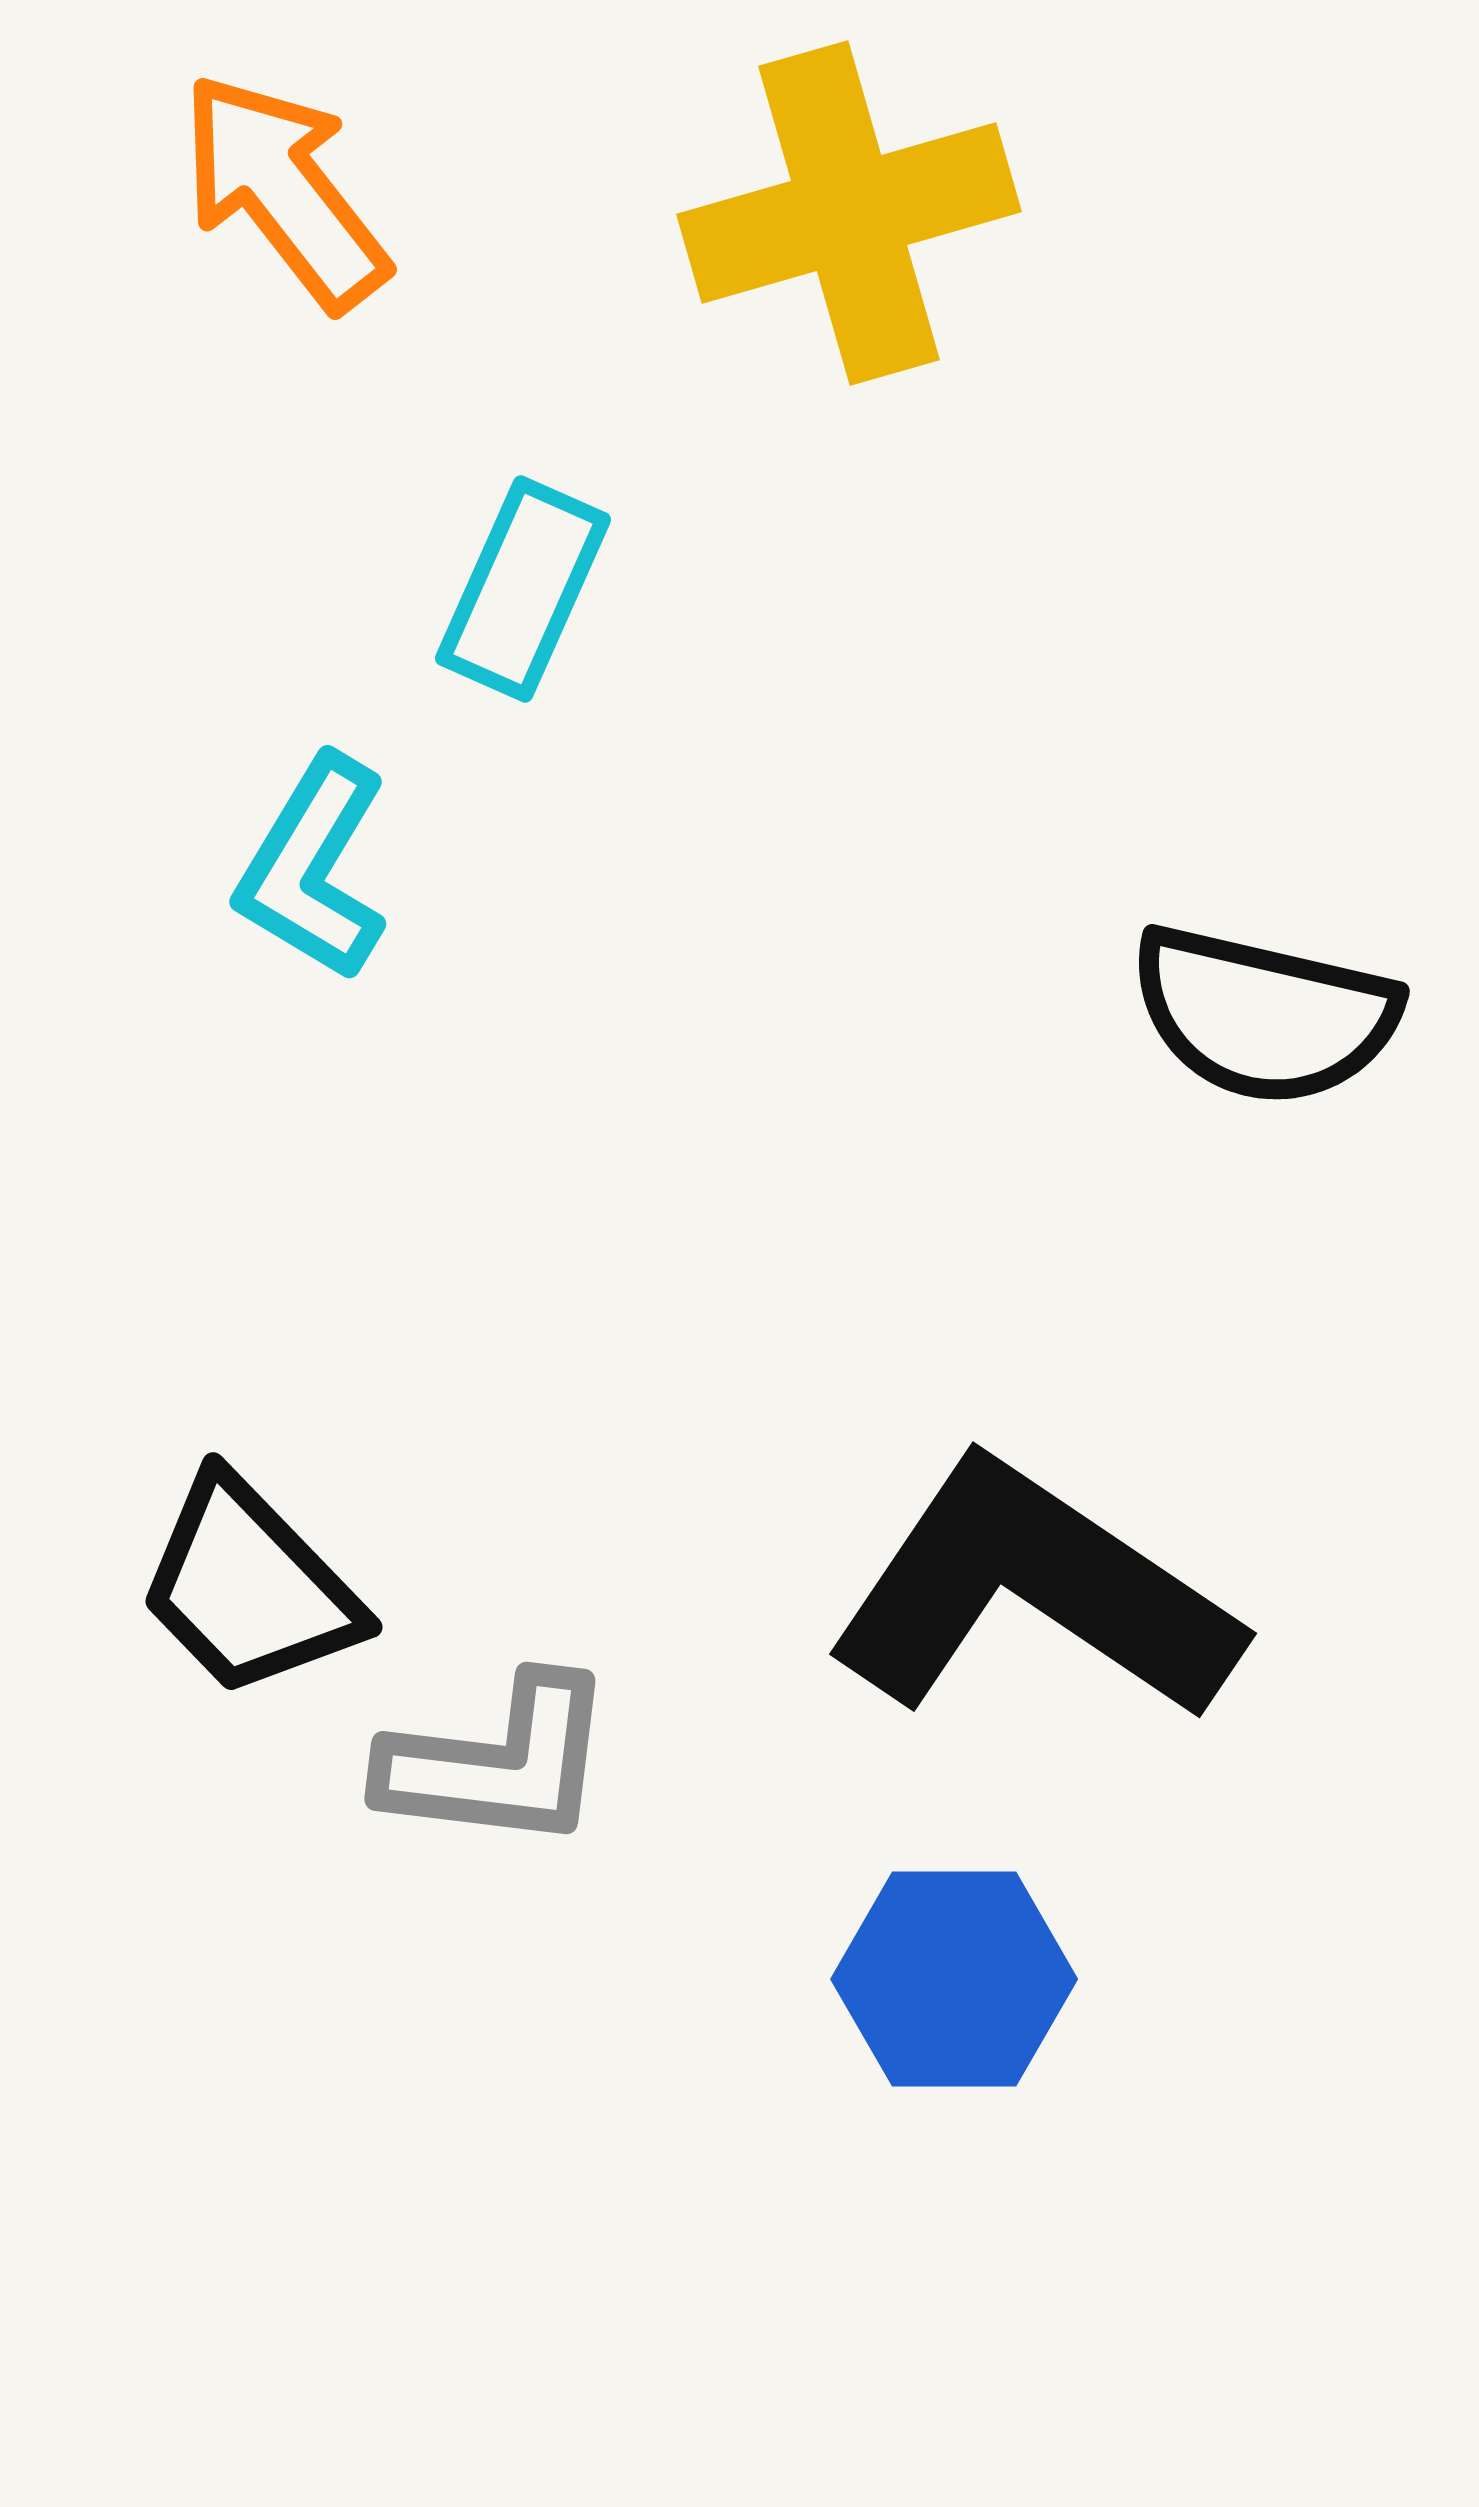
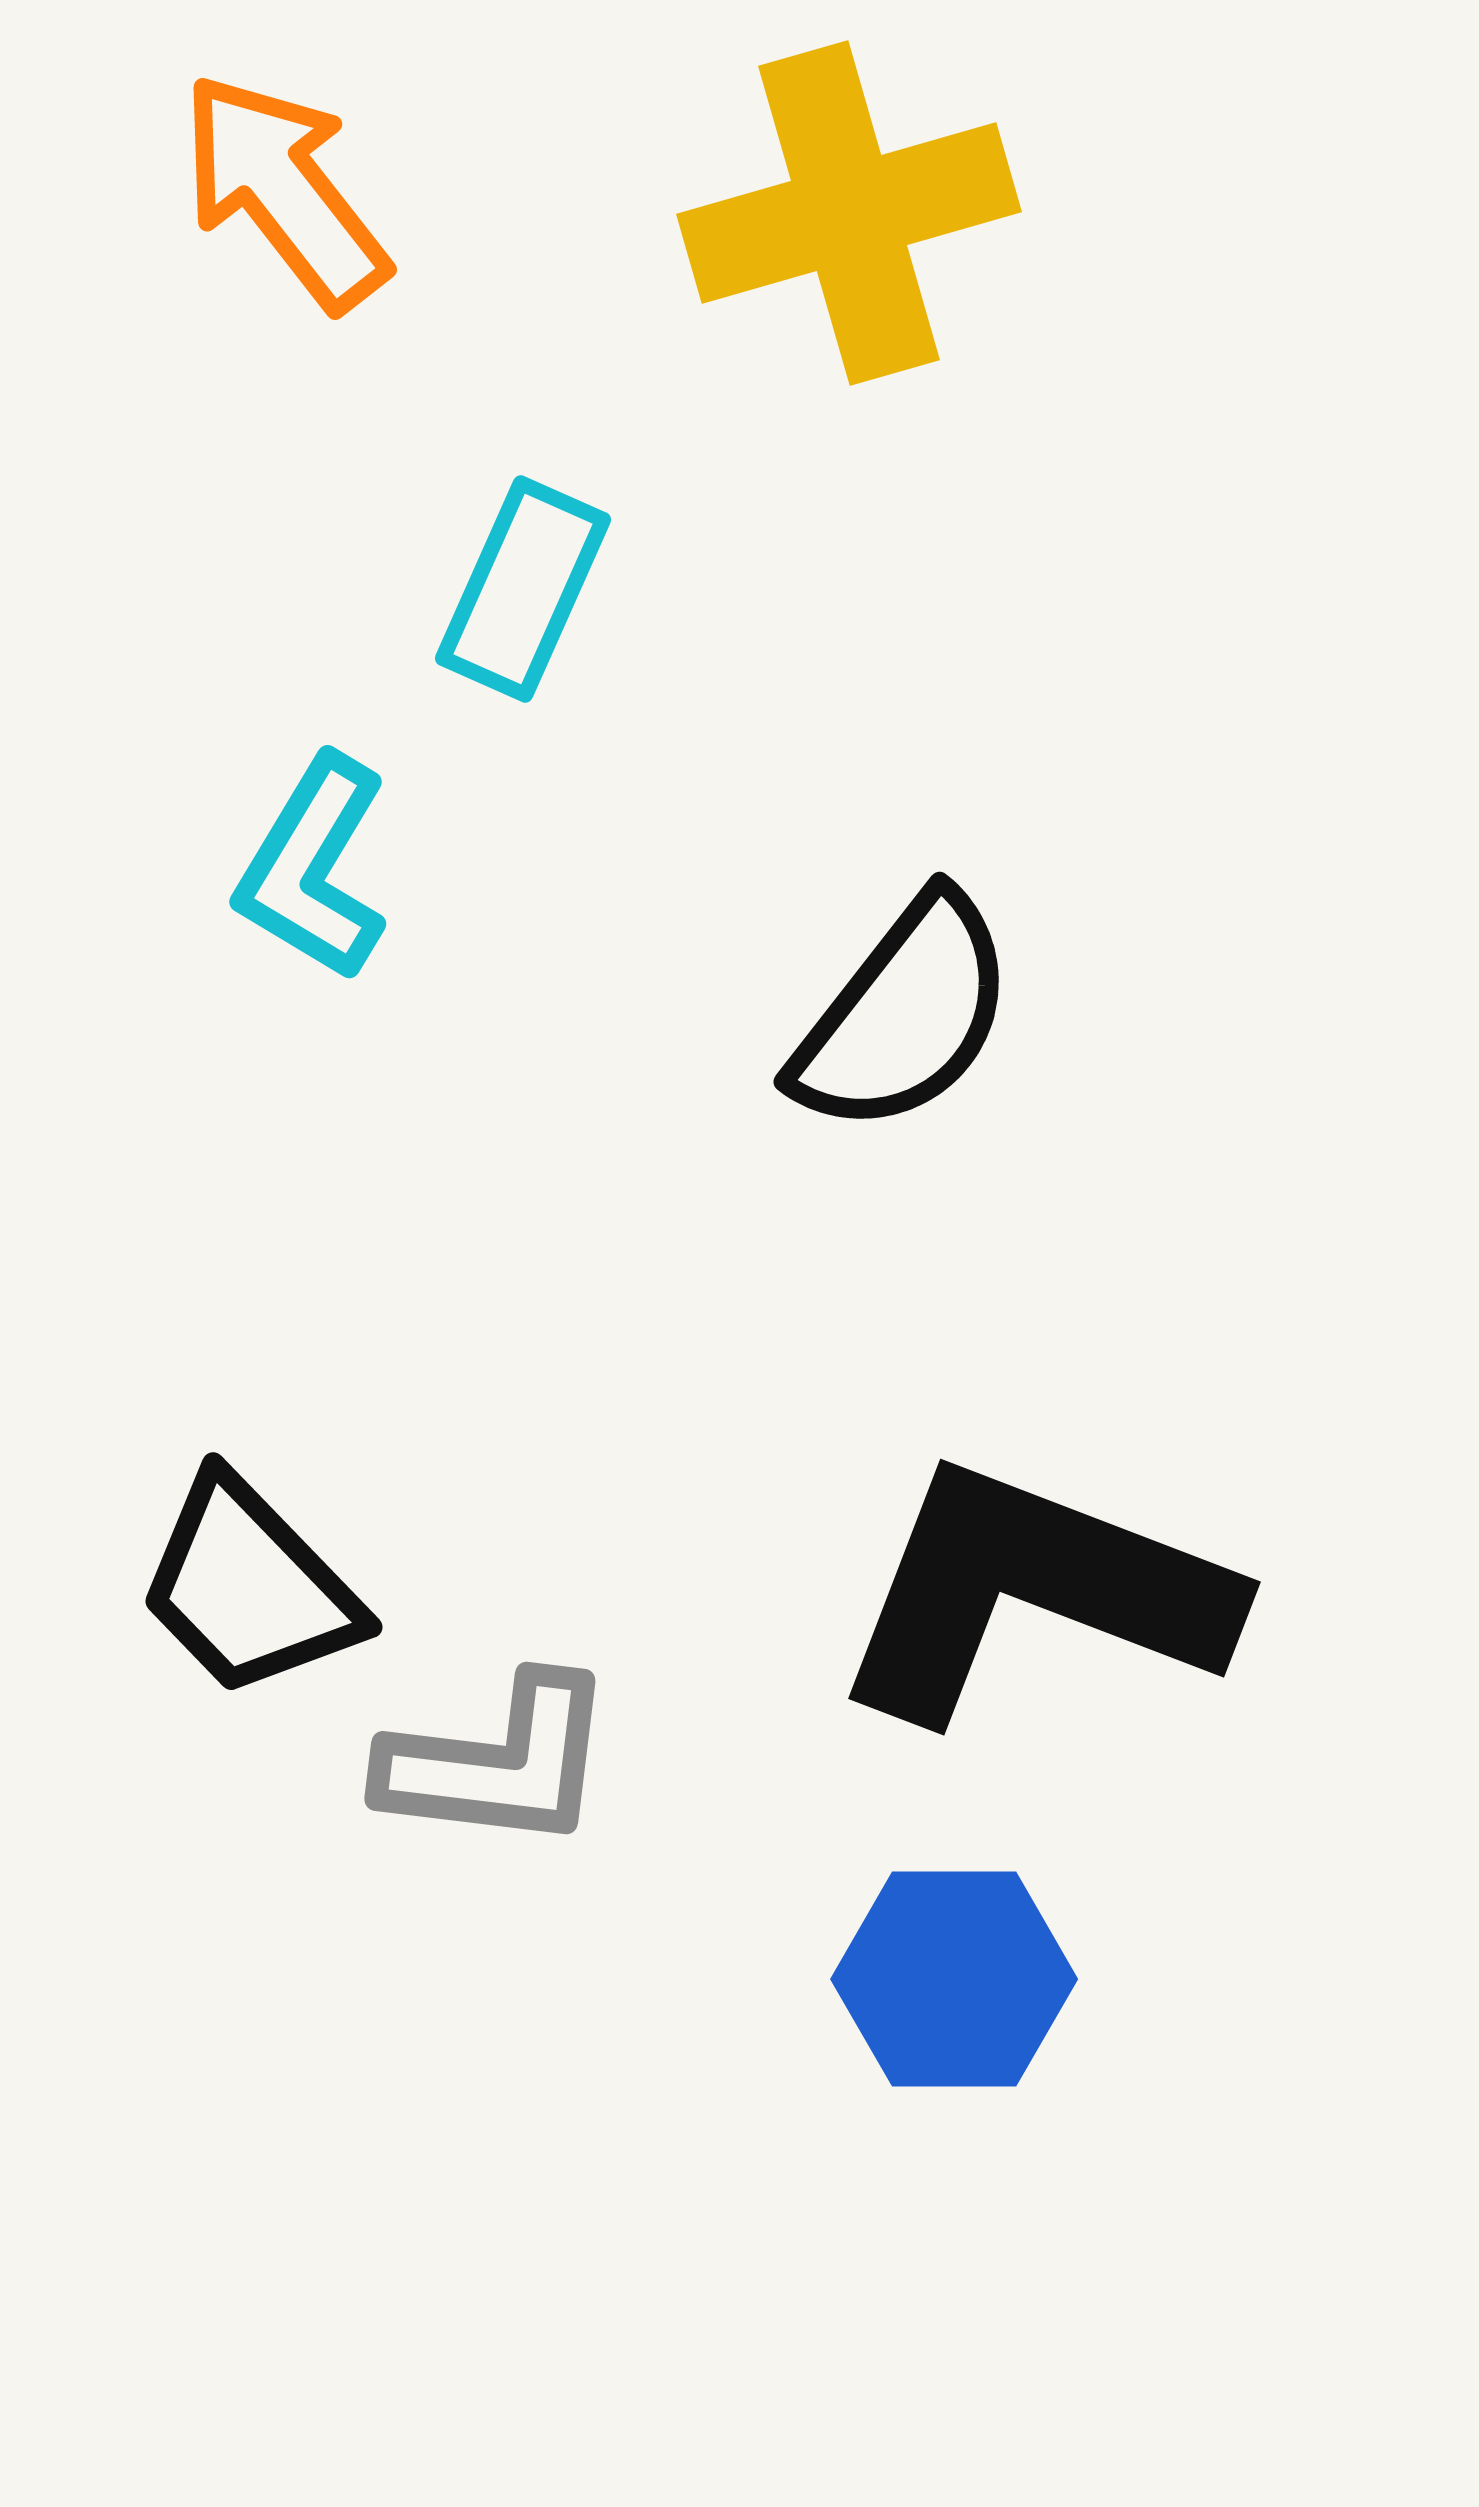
black semicircle: moved 360 px left; rotated 65 degrees counterclockwise
black L-shape: rotated 13 degrees counterclockwise
